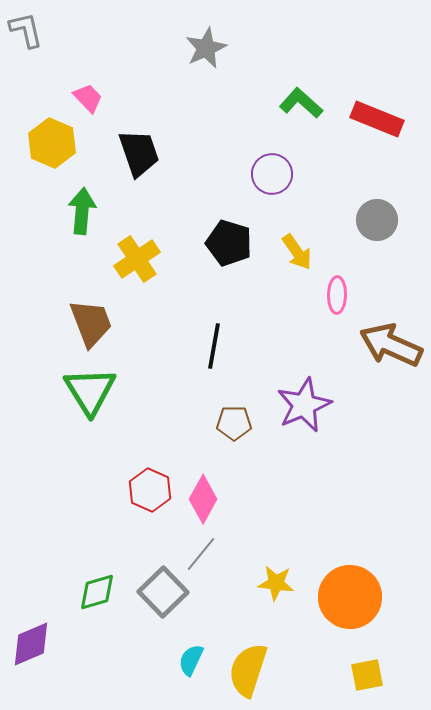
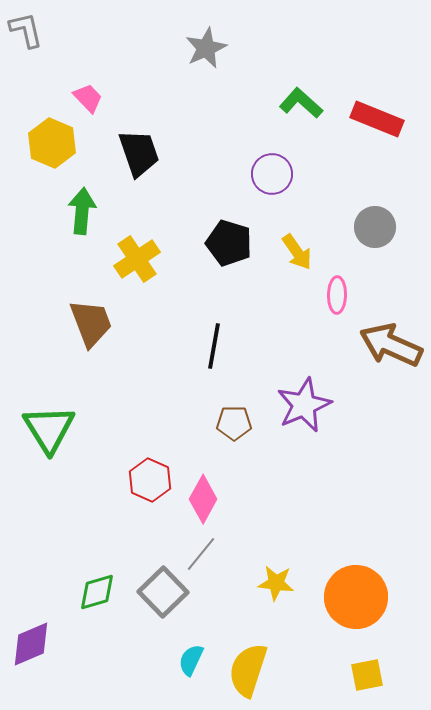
gray circle: moved 2 px left, 7 px down
green triangle: moved 41 px left, 38 px down
red hexagon: moved 10 px up
orange circle: moved 6 px right
